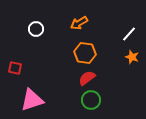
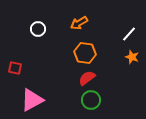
white circle: moved 2 px right
pink triangle: rotated 10 degrees counterclockwise
